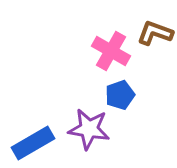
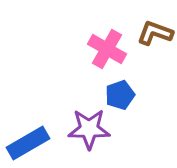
pink cross: moved 4 px left, 2 px up
purple star: rotated 9 degrees counterclockwise
blue rectangle: moved 5 px left
